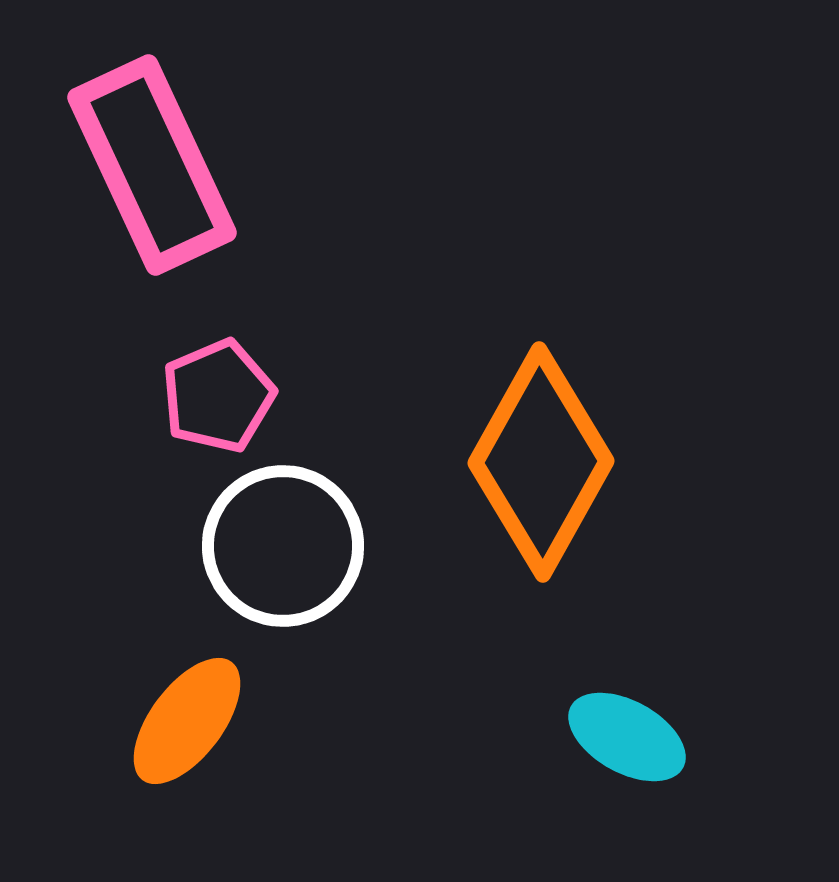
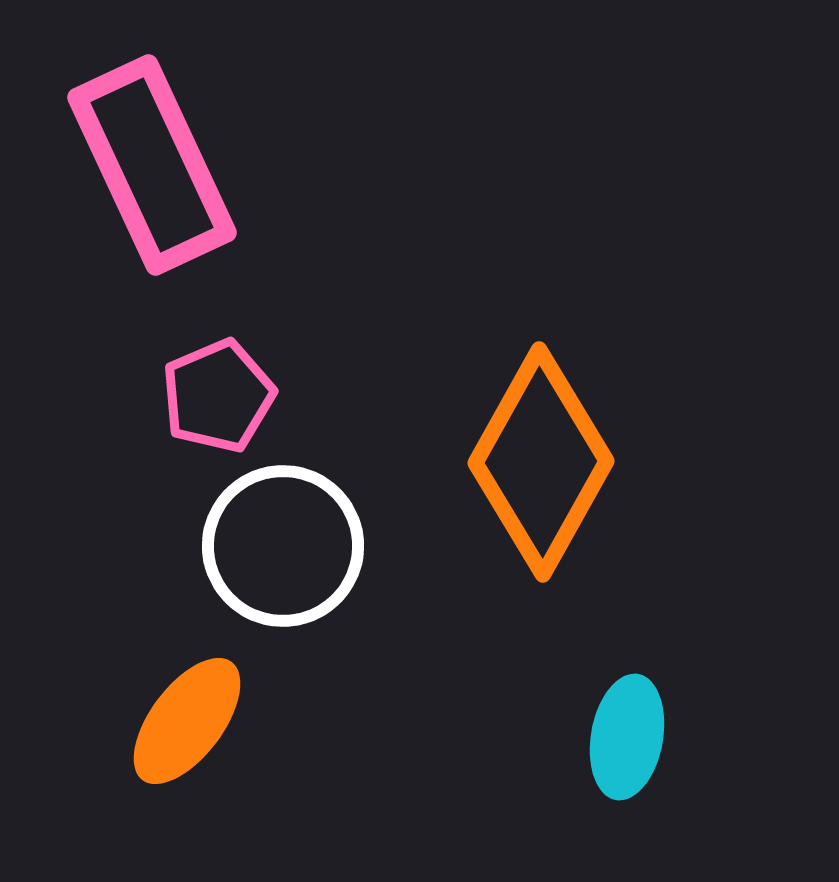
cyan ellipse: rotated 71 degrees clockwise
